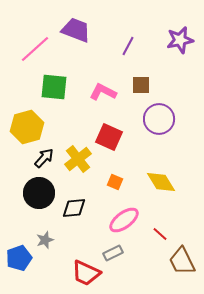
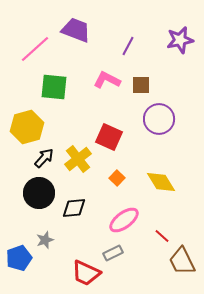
pink L-shape: moved 4 px right, 12 px up
orange square: moved 2 px right, 4 px up; rotated 21 degrees clockwise
red line: moved 2 px right, 2 px down
